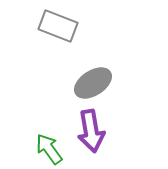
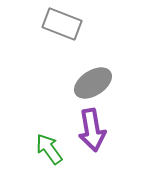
gray rectangle: moved 4 px right, 2 px up
purple arrow: moved 1 px right, 1 px up
